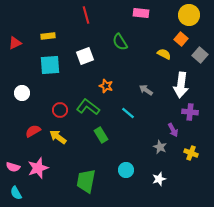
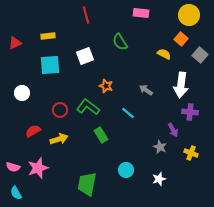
yellow arrow: moved 1 px right, 2 px down; rotated 126 degrees clockwise
green trapezoid: moved 1 px right, 3 px down
